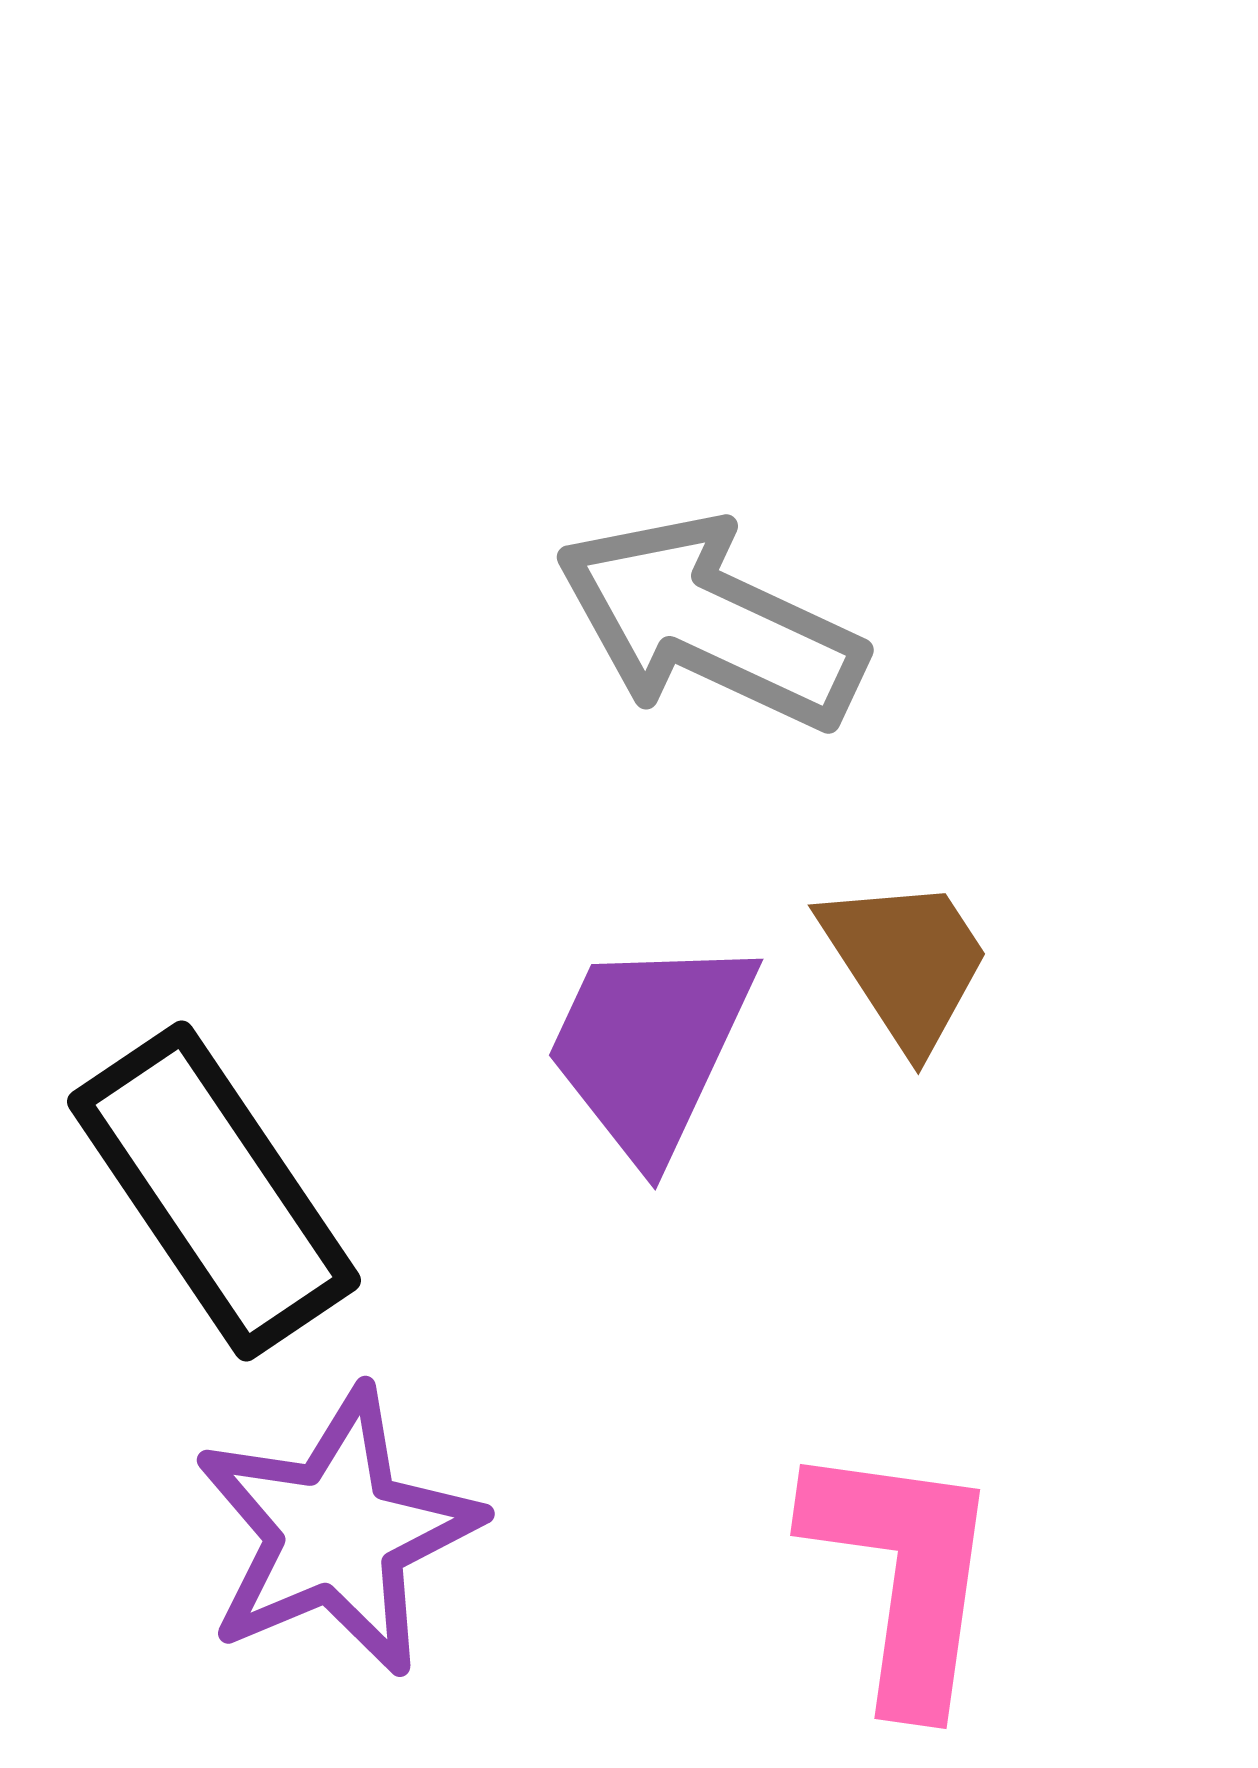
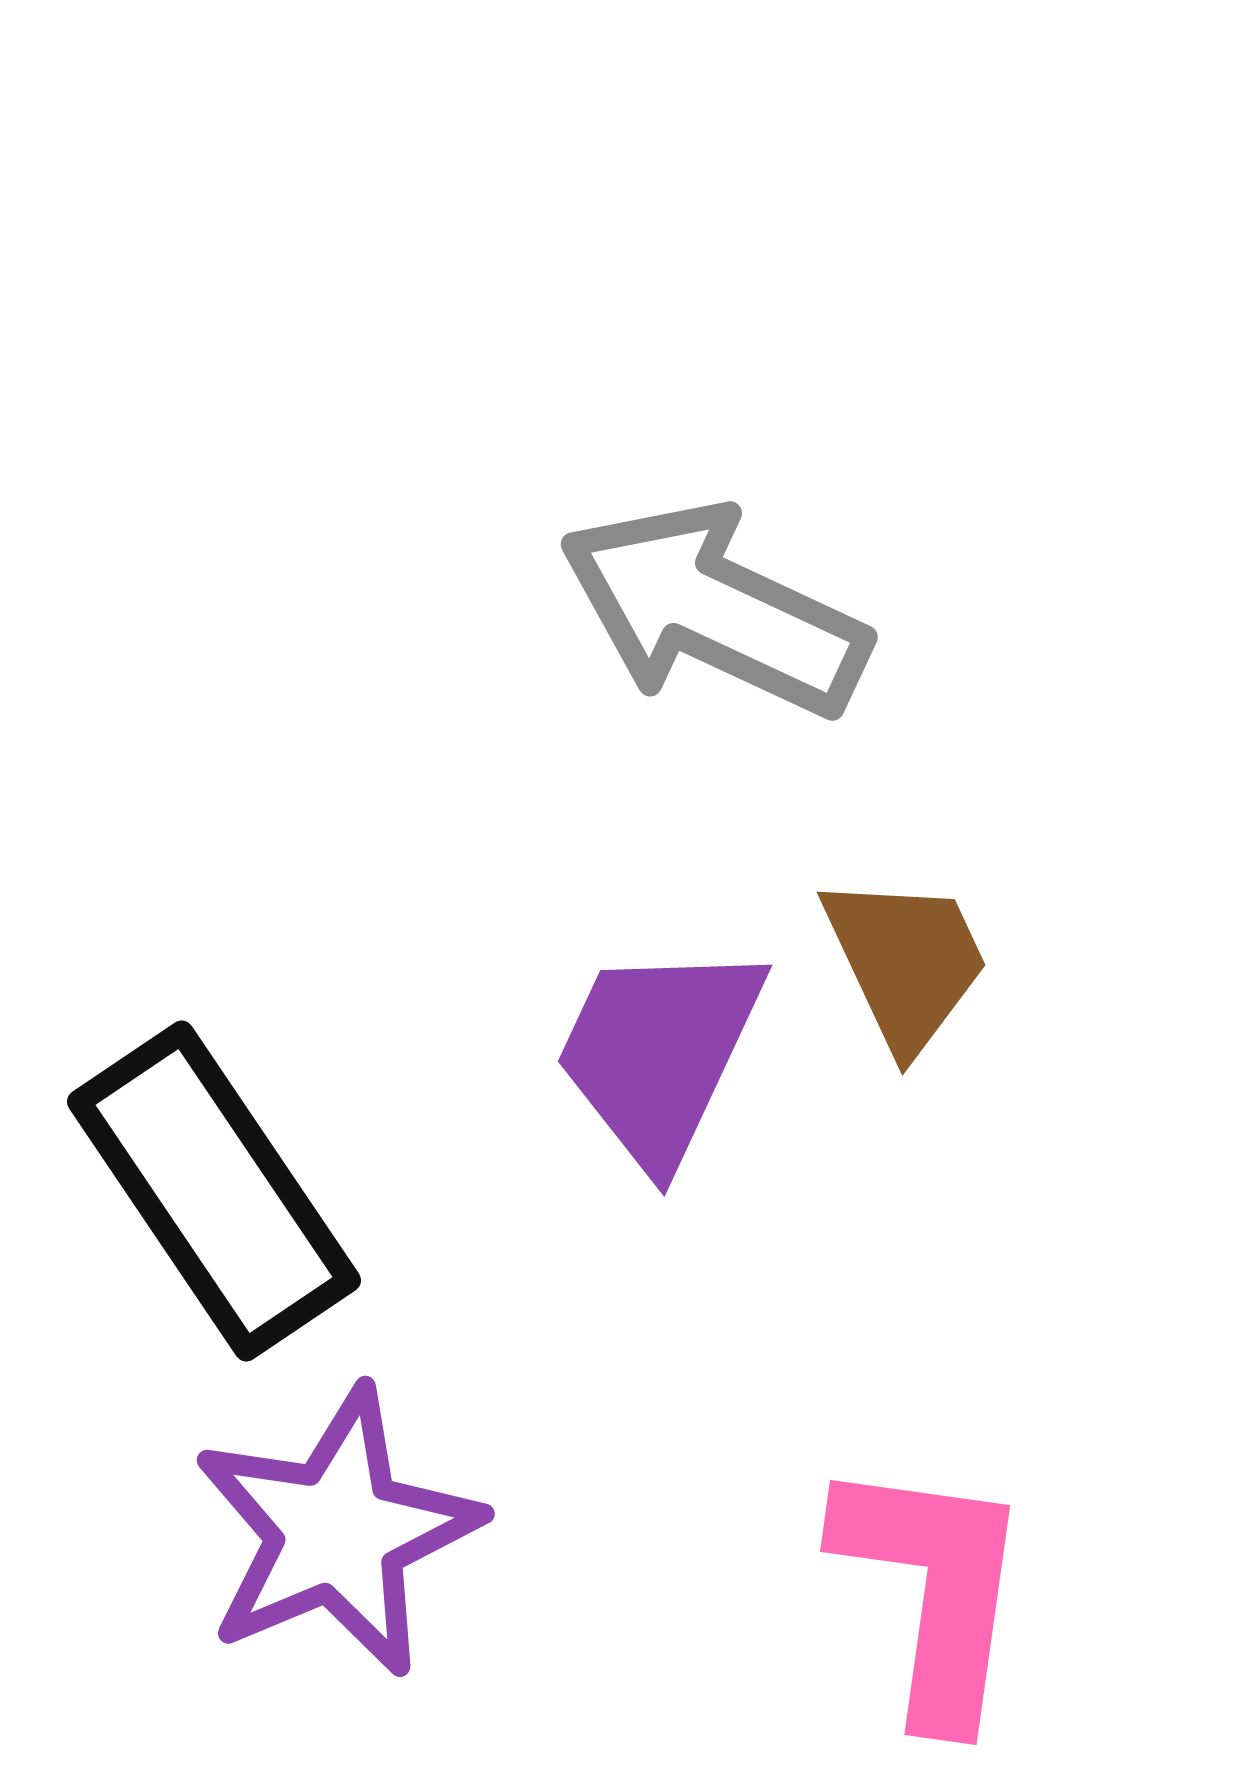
gray arrow: moved 4 px right, 13 px up
brown trapezoid: rotated 8 degrees clockwise
purple trapezoid: moved 9 px right, 6 px down
pink L-shape: moved 30 px right, 16 px down
